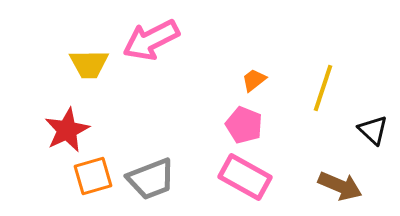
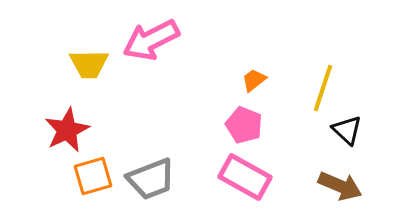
black triangle: moved 26 px left
